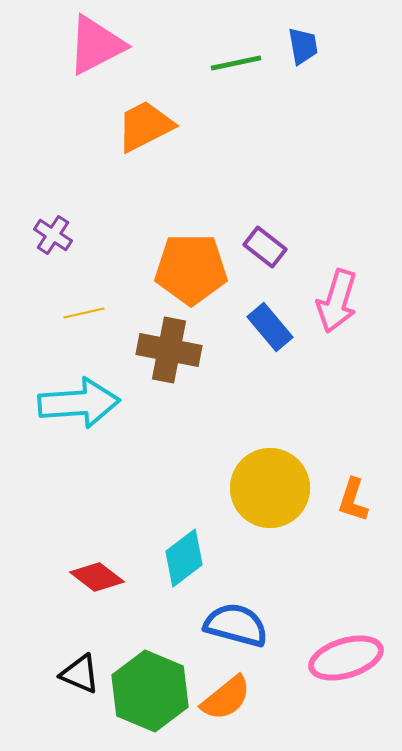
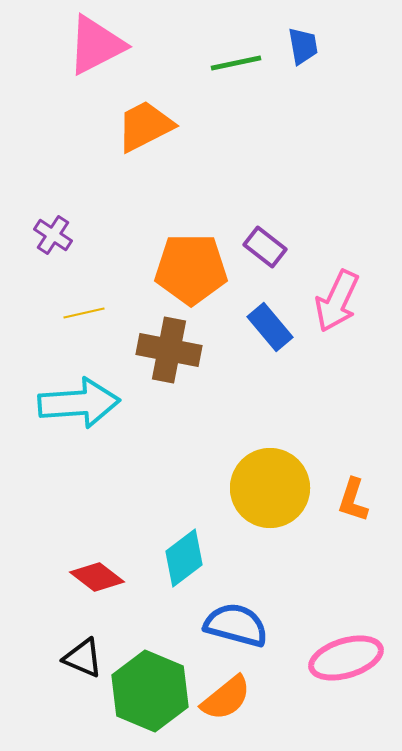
pink arrow: rotated 8 degrees clockwise
black triangle: moved 3 px right, 16 px up
